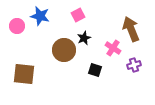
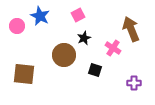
blue star: rotated 12 degrees clockwise
brown circle: moved 5 px down
purple cross: moved 18 px down; rotated 16 degrees clockwise
